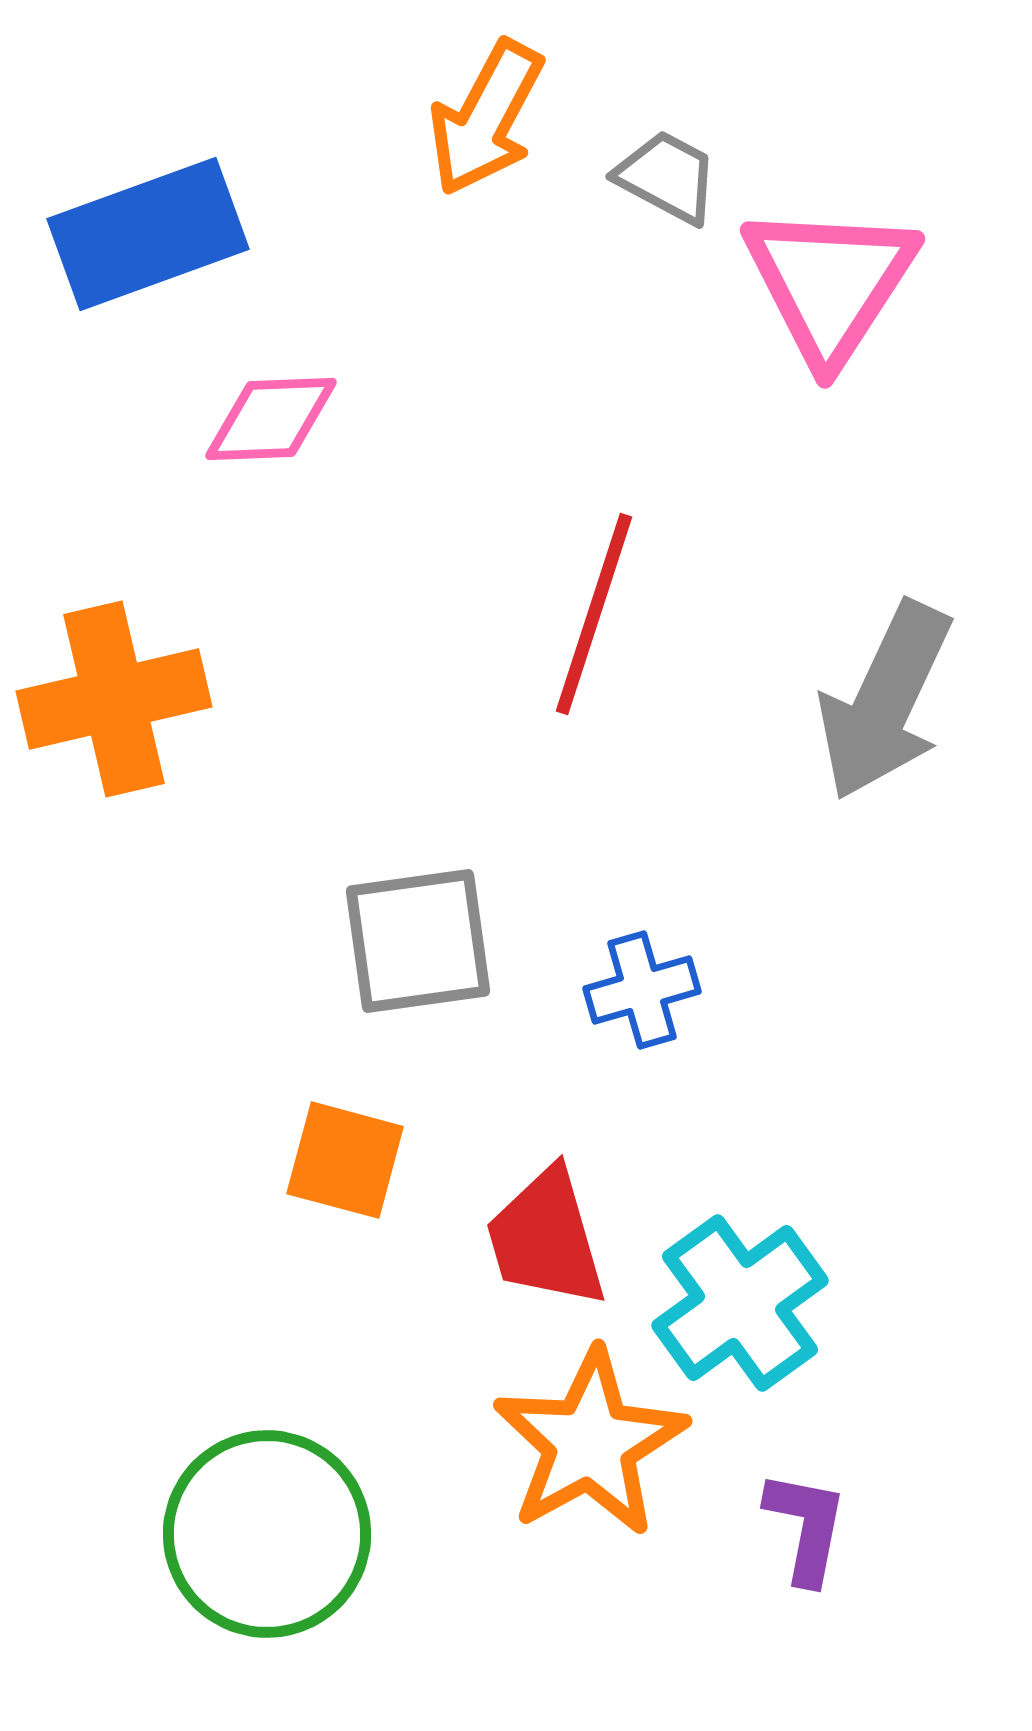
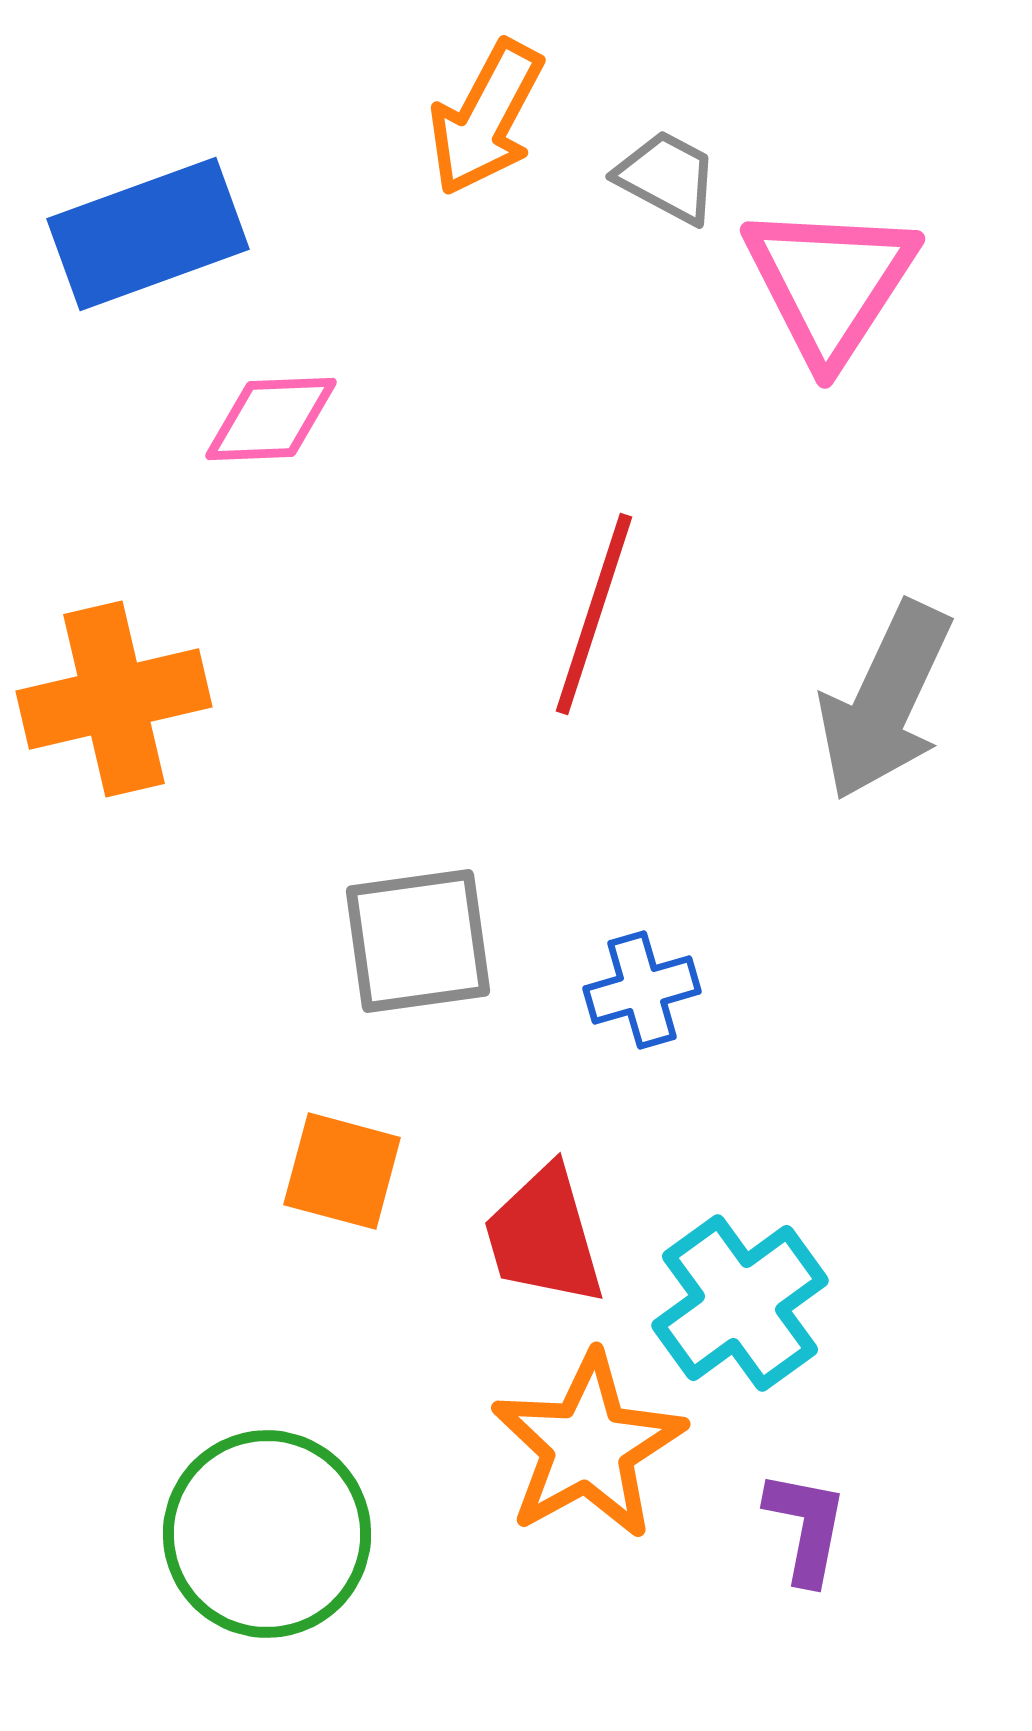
orange square: moved 3 px left, 11 px down
red trapezoid: moved 2 px left, 2 px up
orange star: moved 2 px left, 3 px down
